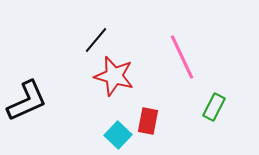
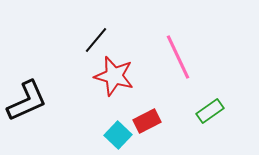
pink line: moved 4 px left
green rectangle: moved 4 px left, 4 px down; rotated 28 degrees clockwise
red rectangle: moved 1 px left; rotated 52 degrees clockwise
